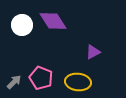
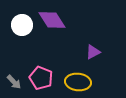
purple diamond: moved 1 px left, 1 px up
gray arrow: rotated 91 degrees clockwise
